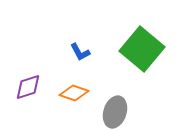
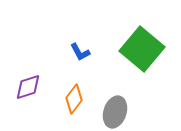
orange diamond: moved 6 px down; rotated 72 degrees counterclockwise
